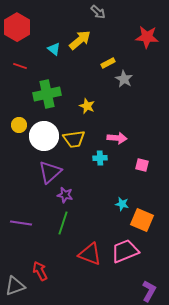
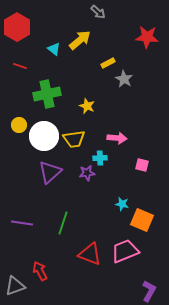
purple star: moved 22 px right, 22 px up; rotated 21 degrees counterclockwise
purple line: moved 1 px right
